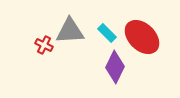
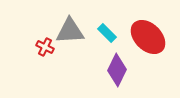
red ellipse: moved 6 px right
red cross: moved 1 px right, 2 px down
purple diamond: moved 2 px right, 3 px down
